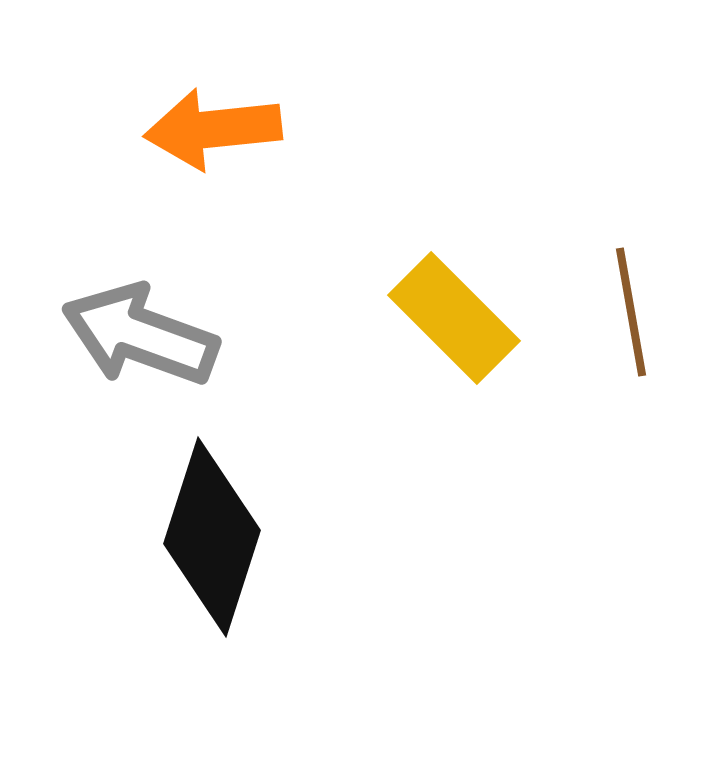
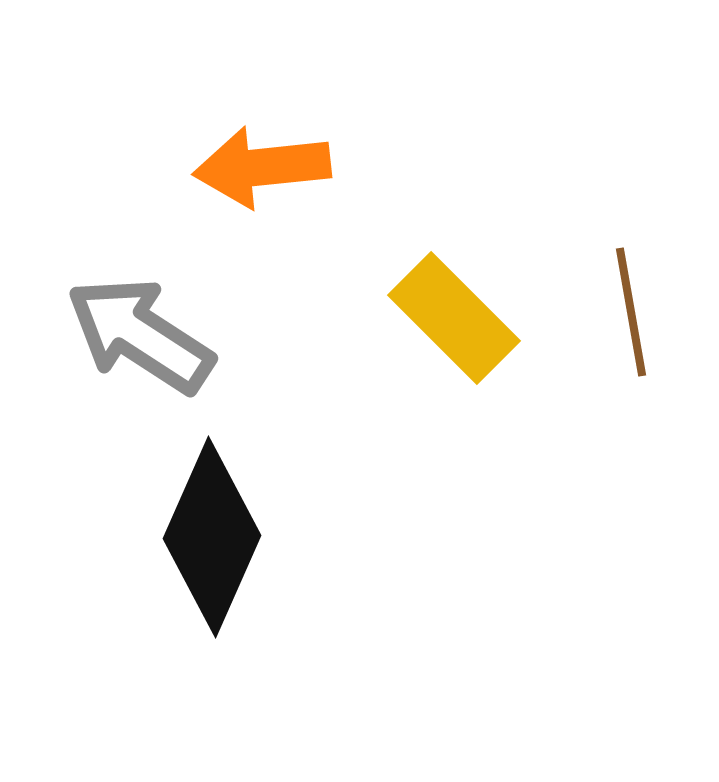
orange arrow: moved 49 px right, 38 px down
gray arrow: rotated 13 degrees clockwise
black diamond: rotated 6 degrees clockwise
